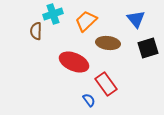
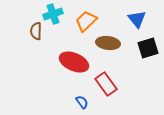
blue triangle: moved 1 px right
blue semicircle: moved 7 px left, 2 px down
